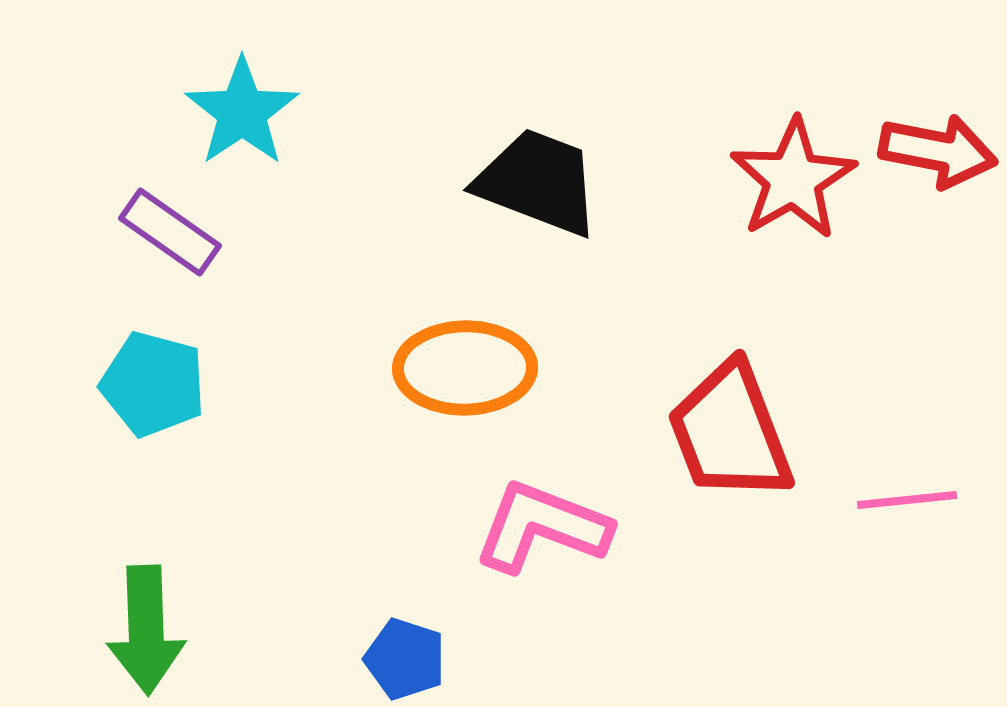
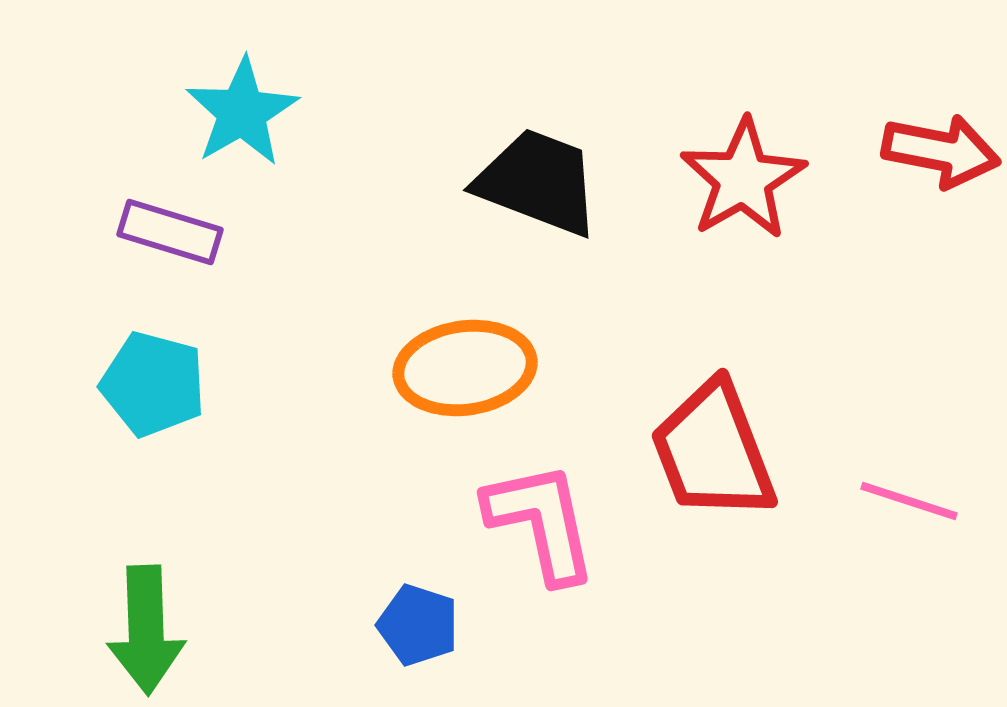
cyan star: rotated 4 degrees clockwise
red arrow: moved 3 px right
red star: moved 50 px left
purple rectangle: rotated 18 degrees counterclockwise
orange ellipse: rotated 7 degrees counterclockwise
red trapezoid: moved 17 px left, 19 px down
pink line: moved 2 px right, 1 px down; rotated 24 degrees clockwise
pink L-shape: moved 1 px left, 5 px up; rotated 57 degrees clockwise
blue pentagon: moved 13 px right, 34 px up
